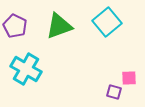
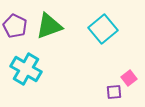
cyan square: moved 4 px left, 7 px down
green triangle: moved 10 px left
pink square: rotated 35 degrees counterclockwise
purple square: rotated 21 degrees counterclockwise
